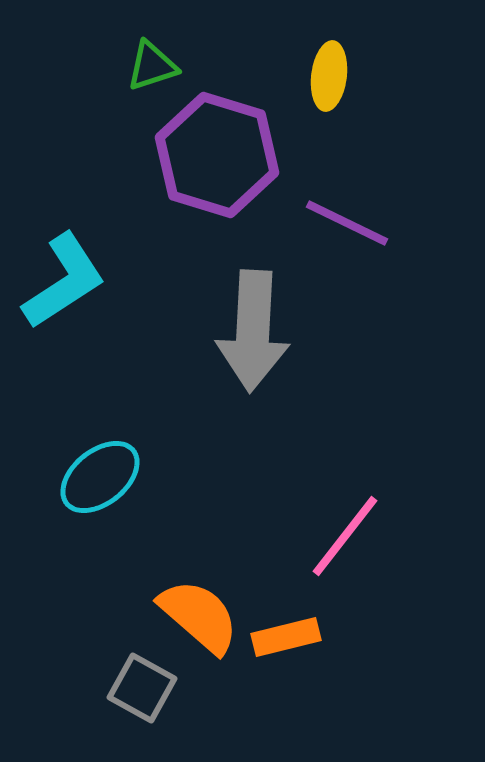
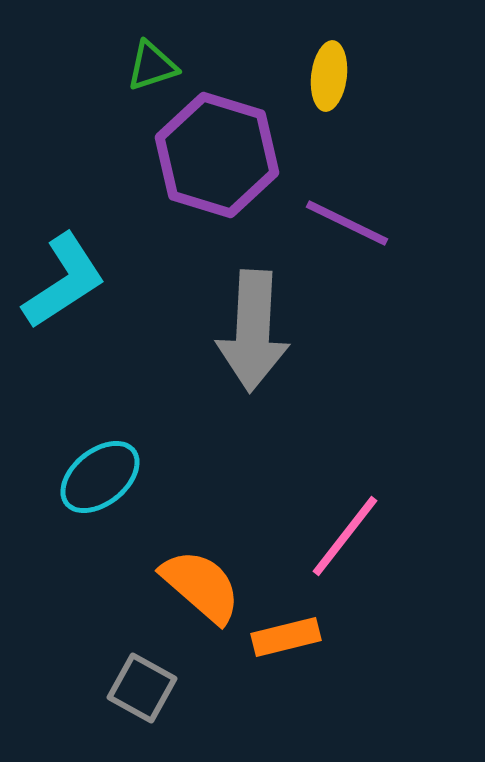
orange semicircle: moved 2 px right, 30 px up
